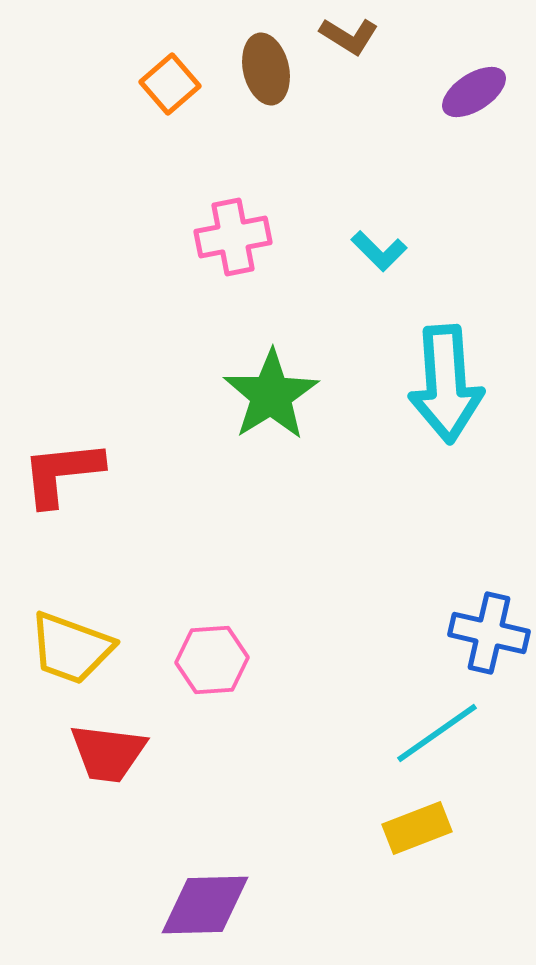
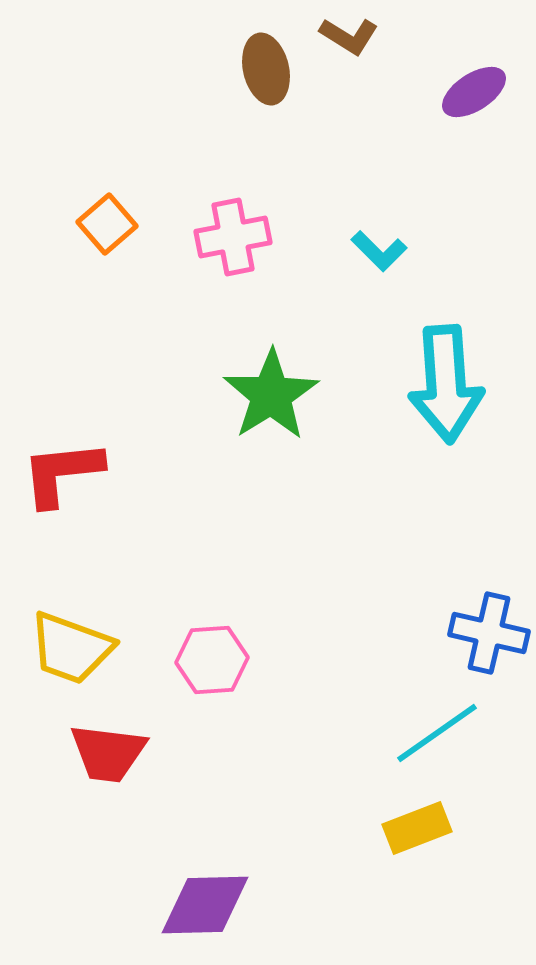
orange square: moved 63 px left, 140 px down
